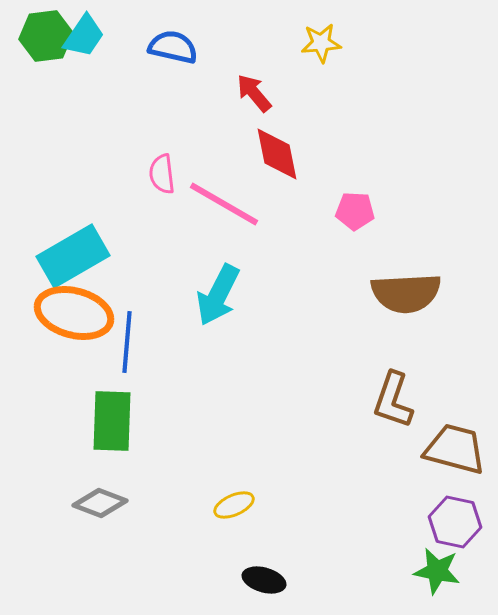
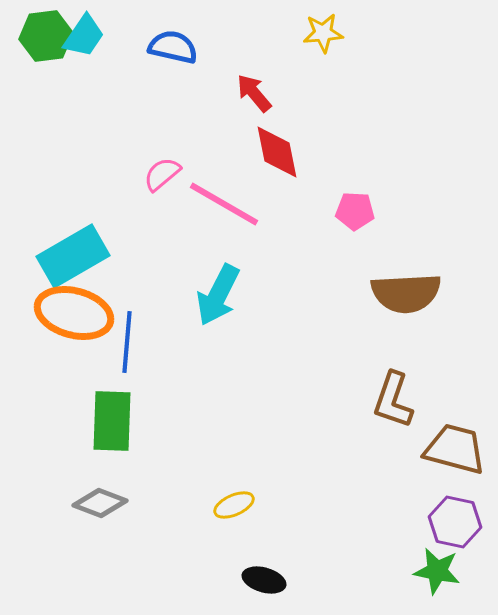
yellow star: moved 2 px right, 10 px up
red diamond: moved 2 px up
pink semicircle: rotated 57 degrees clockwise
